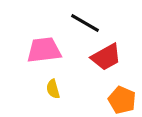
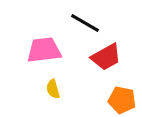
orange pentagon: rotated 12 degrees counterclockwise
